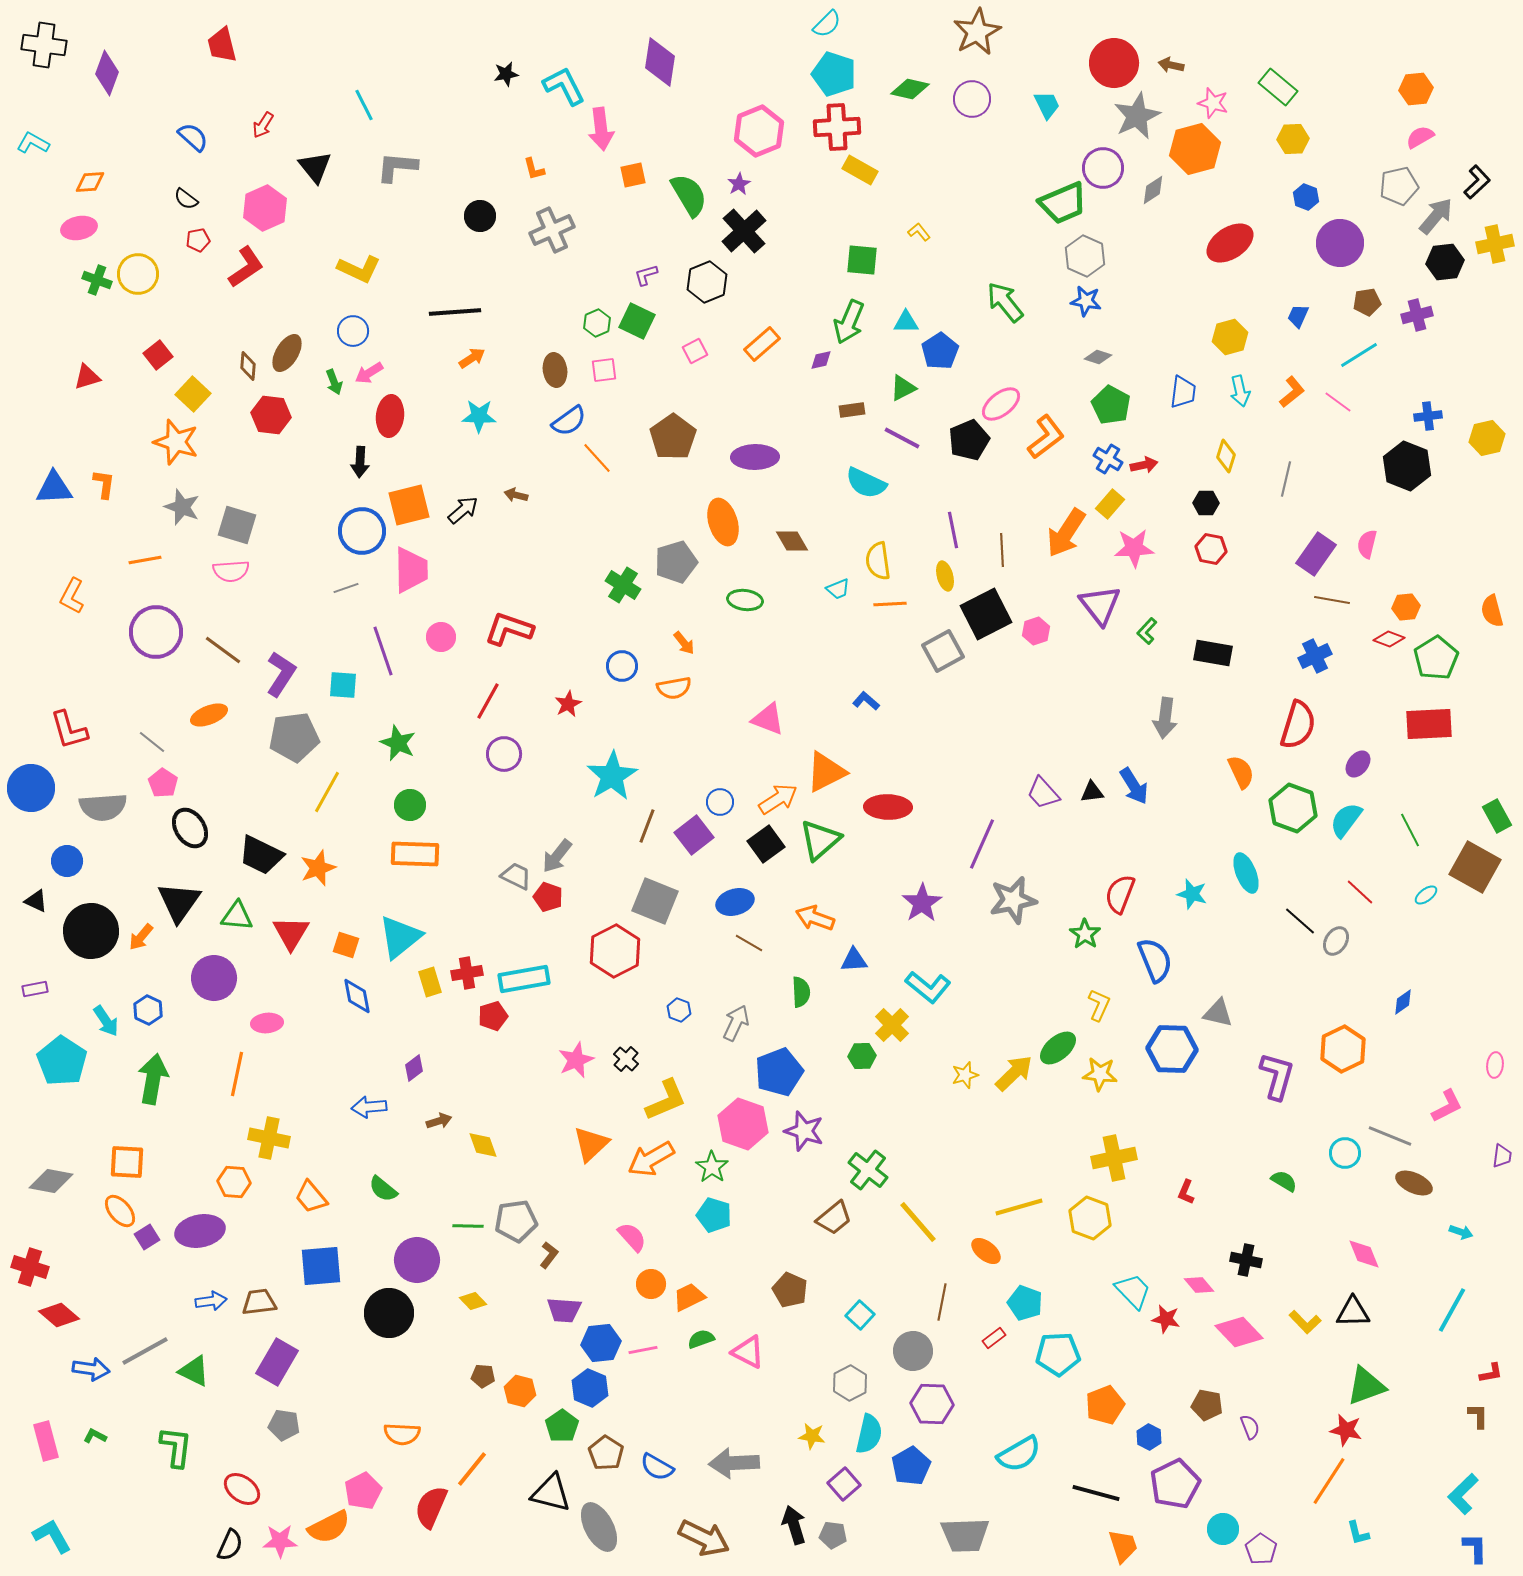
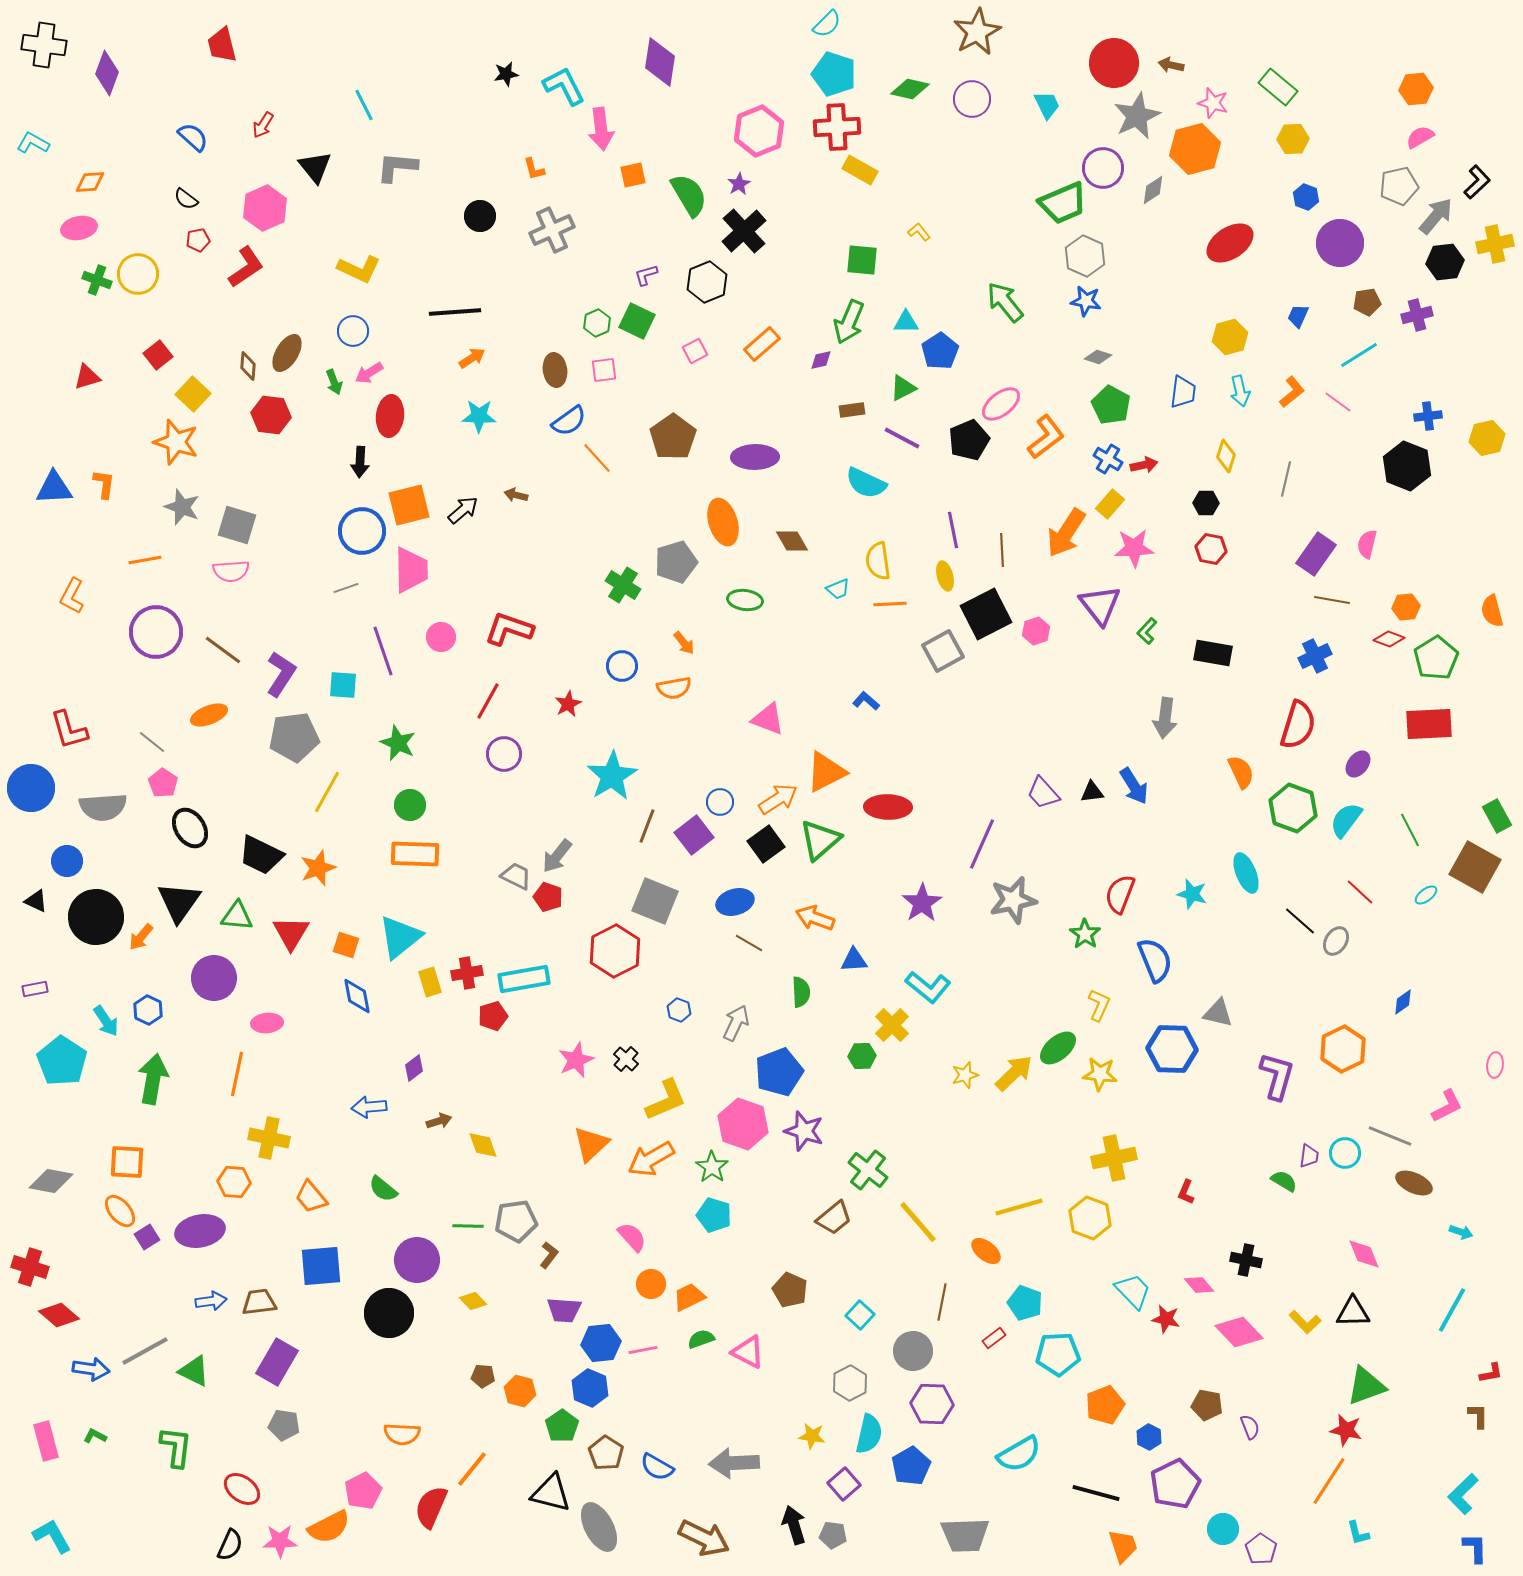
black circle at (91, 931): moved 5 px right, 14 px up
purple trapezoid at (1502, 1156): moved 193 px left
